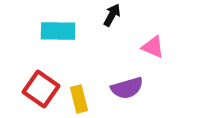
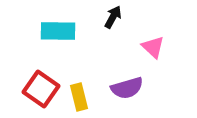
black arrow: moved 1 px right, 2 px down
pink triangle: rotated 20 degrees clockwise
yellow rectangle: moved 2 px up
